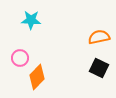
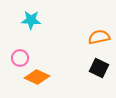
orange diamond: rotated 70 degrees clockwise
